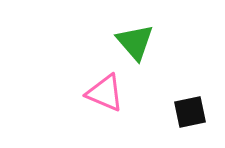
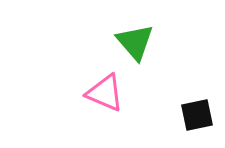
black square: moved 7 px right, 3 px down
